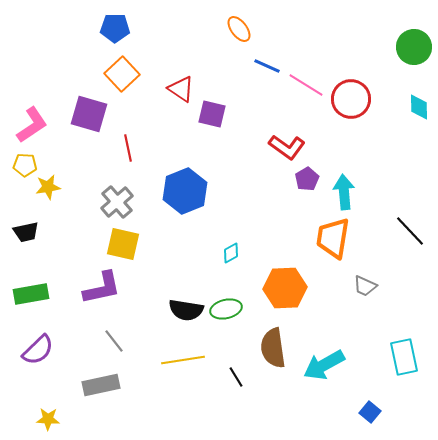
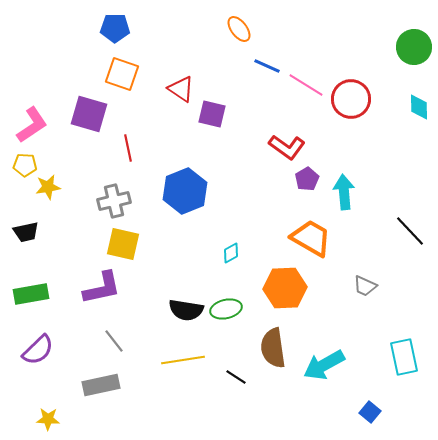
orange square at (122, 74): rotated 28 degrees counterclockwise
gray cross at (117, 202): moved 3 px left, 1 px up; rotated 28 degrees clockwise
orange trapezoid at (333, 238): moved 22 px left; rotated 111 degrees clockwise
black line at (236, 377): rotated 25 degrees counterclockwise
